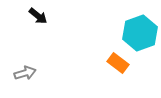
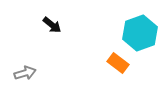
black arrow: moved 14 px right, 9 px down
